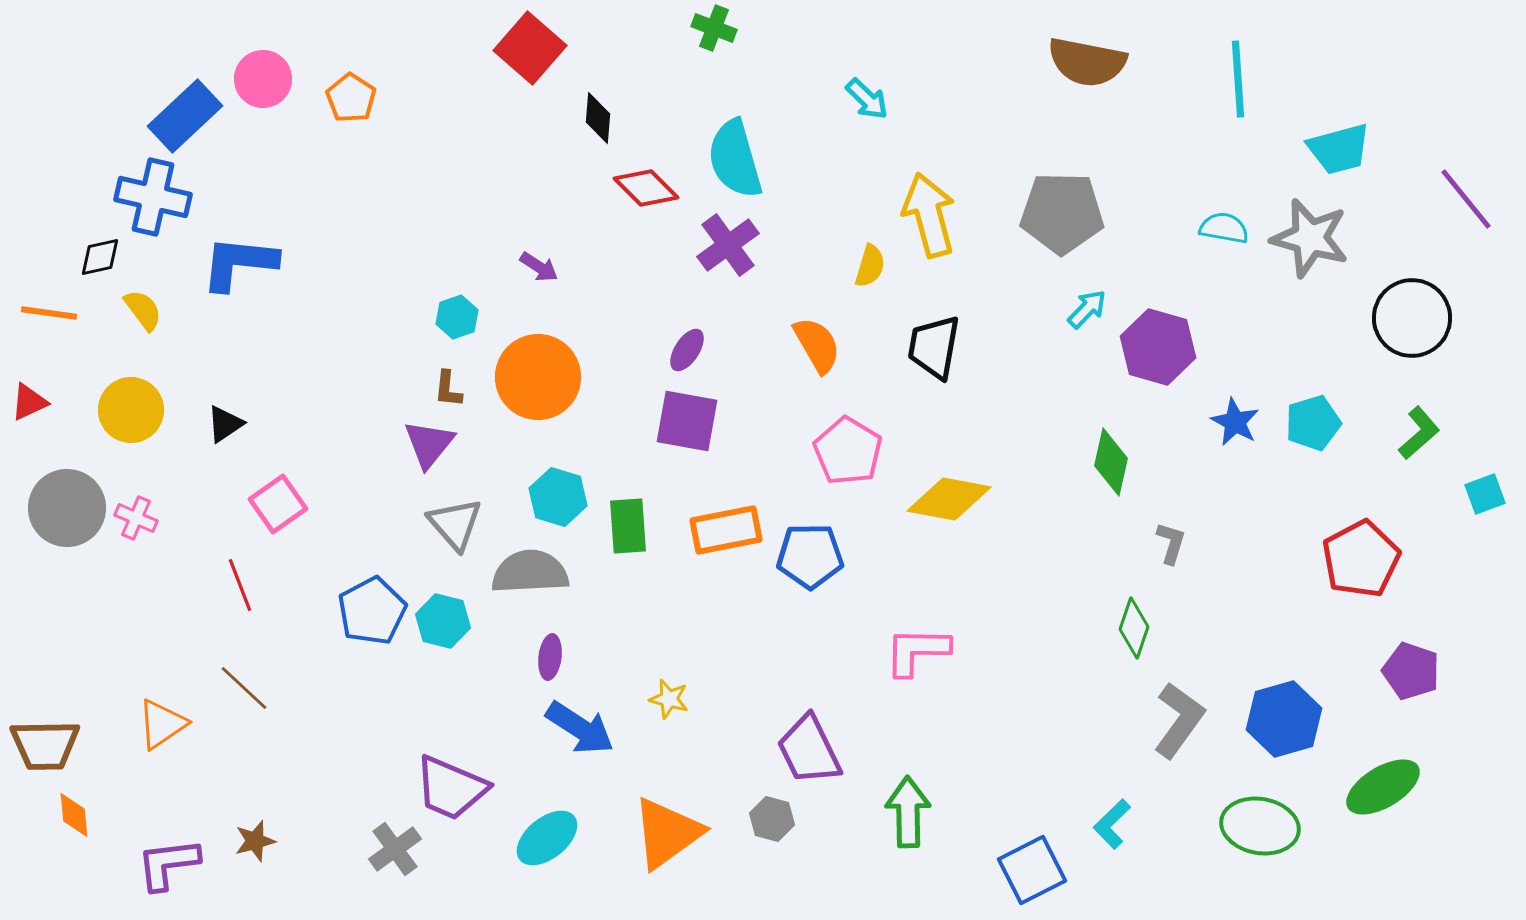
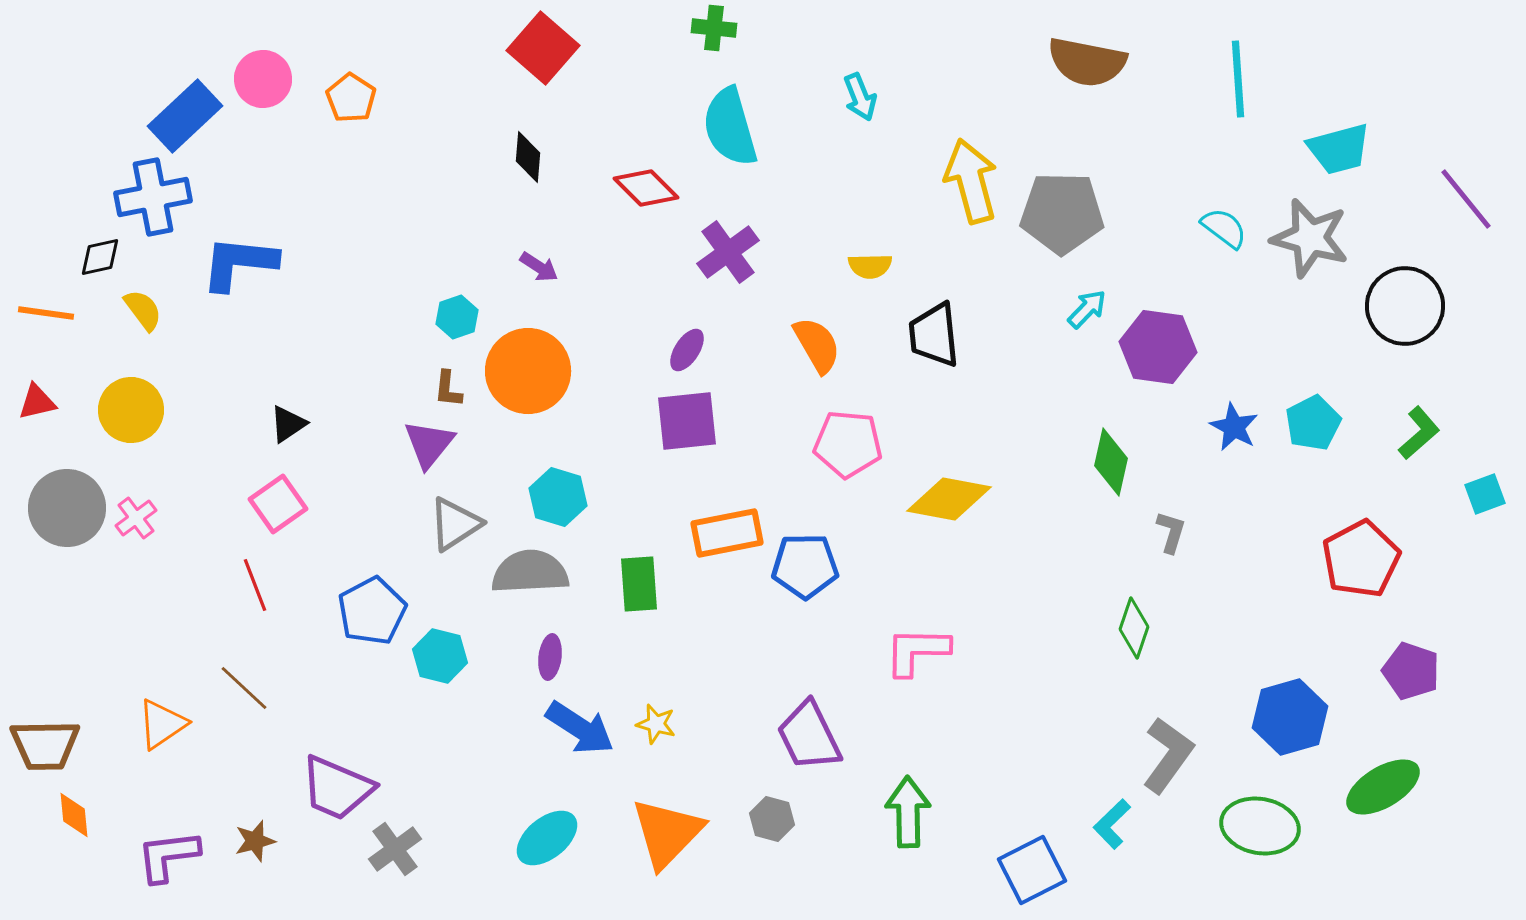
green cross at (714, 28): rotated 15 degrees counterclockwise
red square at (530, 48): moved 13 px right
cyan arrow at (867, 99): moved 7 px left, 2 px up; rotated 24 degrees clockwise
black diamond at (598, 118): moved 70 px left, 39 px down
cyan semicircle at (735, 159): moved 5 px left, 32 px up
blue cross at (153, 197): rotated 24 degrees counterclockwise
yellow arrow at (929, 215): moved 42 px right, 34 px up
cyan semicircle at (1224, 228): rotated 27 degrees clockwise
purple cross at (728, 245): moved 7 px down
yellow semicircle at (870, 266): rotated 72 degrees clockwise
orange line at (49, 313): moved 3 px left
black circle at (1412, 318): moved 7 px left, 12 px up
black trapezoid at (934, 347): moved 12 px up; rotated 16 degrees counterclockwise
purple hexagon at (1158, 347): rotated 8 degrees counterclockwise
orange circle at (538, 377): moved 10 px left, 6 px up
red triangle at (29, 402): moved 8 px right; rotated 12 degrees clockwise
purple square at (687, 421): rotated 16 degrees counterclockwise
blue star at (1235, 422): moved 1 px left, 5 px down
cyan pentagon at (1313, 423): rotated 10 degrees counterclockwise
black triangle at (225, 424): moved 63 px right
pink pentagon at (848, 451): moved 7 px up; rotated 26 degrees counterclockwise
pink cross at (136, 518): rotated 30 degrees clockwise
gray triangle at (455, 524): rotated 38 degrees clockwise
green rectangle at (628, 526): moved 11 px right, 58 px down
orange rectangle at (726, 530): moved 1 px right, 3 px down
gray L-shape at (1171, 543): moved 11 px up
blue pentagon at (810, 556): moved 5 px left, 10 px down
red line at (240, 585): moved 15 px right
cyan hexagon at (443, 621): moved 3 px left, 35 px down
yellow star at (669, 699): moved 13 px left, 25 px down
blue hexagon at (1284, 719): moved 6 px right, 2 px up
gray L-shape at (1179, 720): moved 11 px left, 35 px down
purple trapezoid at (809, 750): moved 14 px up
purple trapezoid at (451, 788): moved 114 px left
orange triangle at (667, 833): rotated 10 degrees counterclockwise
purple L-shape at (168, 864): moved 8 px up
